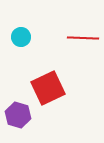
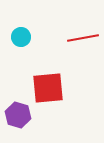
red line: rotated 12 degrees counterclockwise
red square: rotated 20 degrees clockwise
